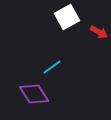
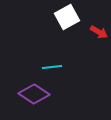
cyan line: rotated 30 degrees clockwise
purple diamond: rotated 24 degrees counterclockwise
